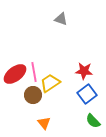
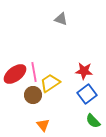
orange triangle: moved 1 px left, 2 px down
